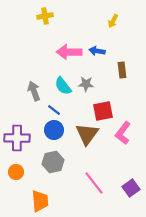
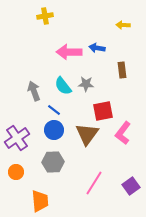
yellow arrow: moved 10 px right, 4 px down; rotated 64 degrees clockwise
blue arrow: moved 3 px up
purple cross: rotated 35 degrees counterclockwise
gray hexagon: rotated 10 degrees clockwise
pink line: rotated 70 degrees clockwise
purple square: moved 2 px up
